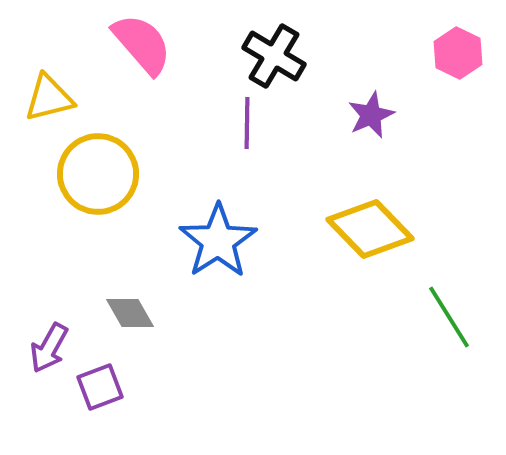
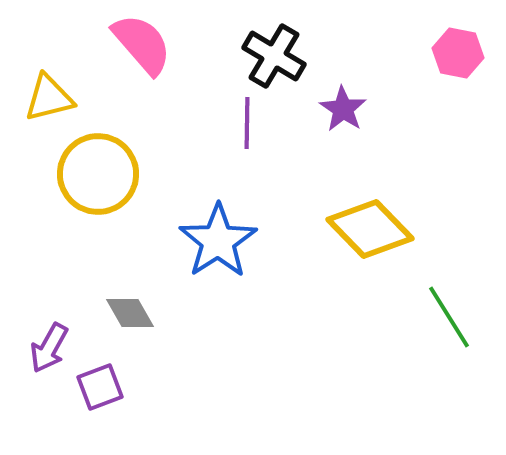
pink hexagon: rotated 15 degrees counterclockwise
purple star: moved 28 px left, 6 px up; rotated 15 degrees counterclockwise
